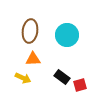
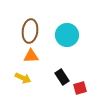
orange triangle: moved 2 px left, 3 px up
black rectangle: rotated 21 degrees clockwise
red square: moved 3 px down
